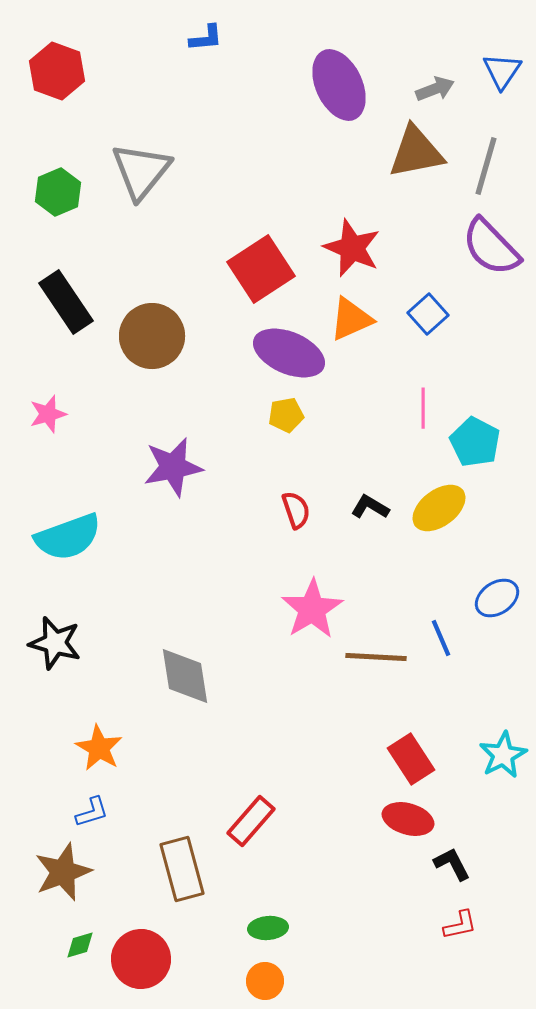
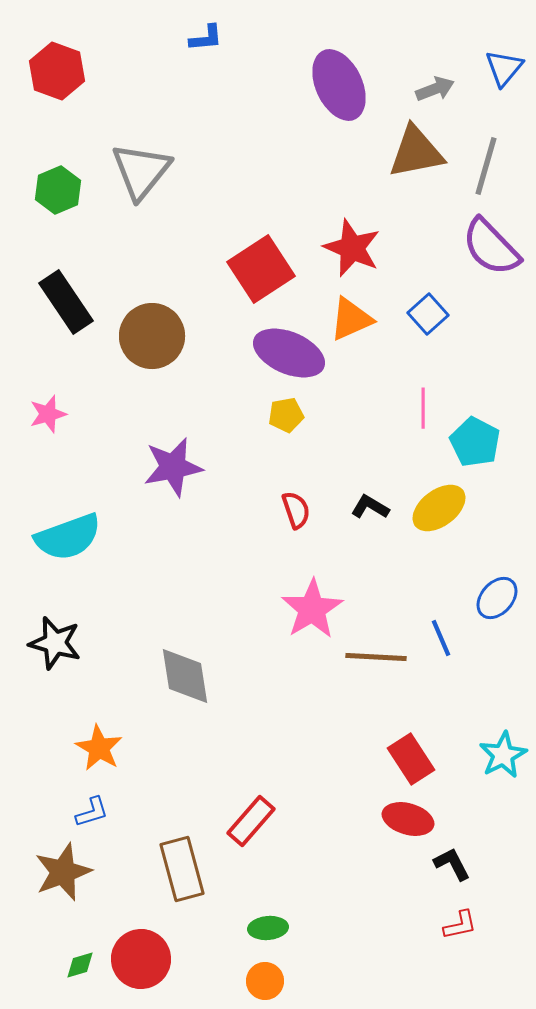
blue triangle at (502, 71): moved 2 px right, 3 px up; rotated 6 degrees clockwise
green hexagon at (58, 192): moved 2 px up
blue ellipse at (497, 598): rotated 15 degrees counterclockwise
green diamond at (80, 945): moved 20 px down
